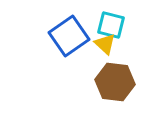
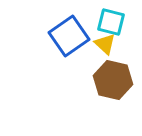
cyan square: moved 3 px up
brown hexagon: moved 2 px left, 2 px up; rotated 6 degrees clockwise
